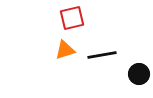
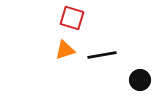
red square: rotated 30 degrees clockwise
black circle: moved 1 px right, 6 px down
